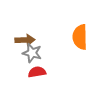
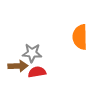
brown arrow: moved 7 px left, 26 px down
gray star: rotated 12 degrees counterclockwise
